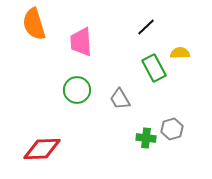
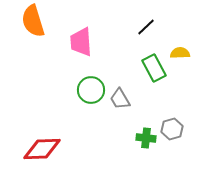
orange semicircle: moved 1 px left, 3 px up
green circle: moved 14 px right
